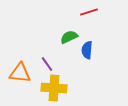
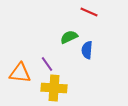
red line: rotated 42 degrees clockwise
